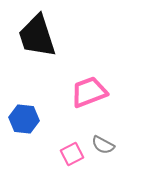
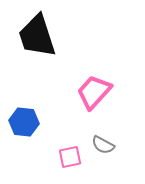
pink trapezoid: moved 5 px right; rotated 27 degrees counterclockwise
blue hexagon: moved 3 px down
pink square: moved 2 px left, 3 px down; rotated 15 degrees clockwise
